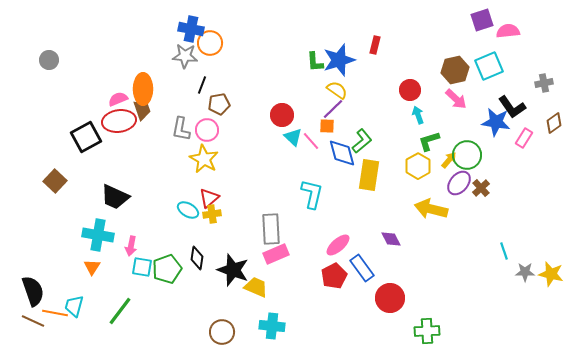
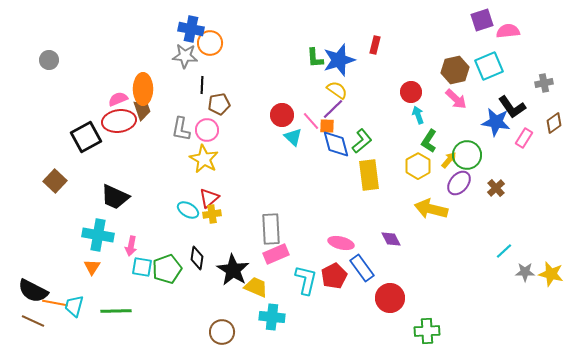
green L-shape at (315, 62): moved 4 px up
black line at (202, 85): rotated 18 degrees counterclockwise
red circle at (410, 90): moved 1 px right, 2 px down
pink line at (311, 141): moved 20 px up
green L-shape at (429, 141): rotated 40 degrees counterclockwise
blue diamond at (342, 153): moved 6 px left, 9 px up
yellow rectangle at (369, 175): rotated 16 degrees counterclockwise
brown cross at (481, 188): moved 15 px right
cyan L-shape at (312, 194): moved 6 px left, 86 px down
pink ellipse at (338, 245): moved 3 px right, 2 px up; rotated 55 degrees clockwise
cyan line at (504, 251): rotated 66 degrees clockwise
black star at (233, 270): rotated 12 degrees clockwise
black semicircle at (33, 291): rotated 136 degrees clockwise
green line at (120, 311): moved 4 px left; rotated 52 degrees clockwise
orange line at (55, 313): moved 10 px up
cyan cross at (272, 326): moved 9 px up
